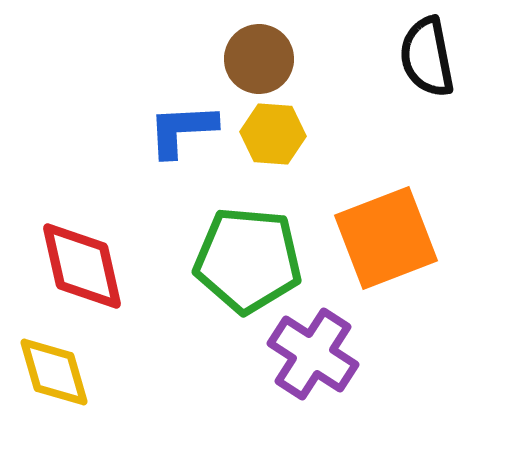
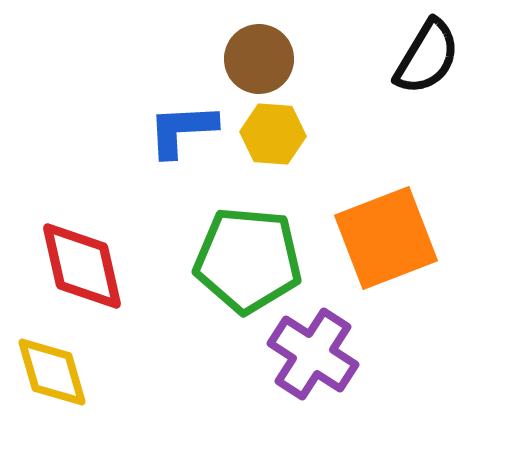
black semicircle: rotated 138 degrees counterclockwise
yellow diamond: moved 2 px left
